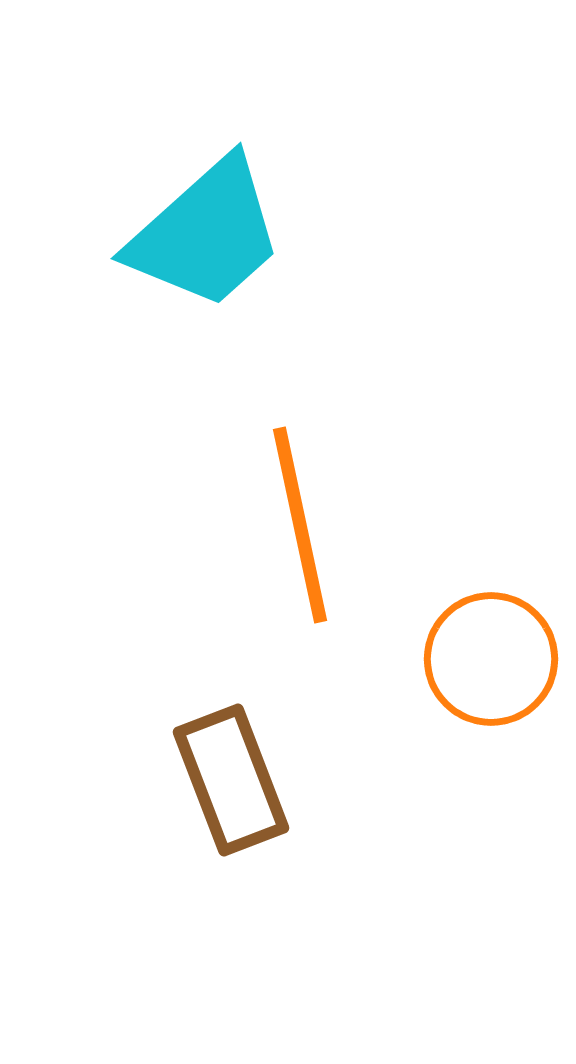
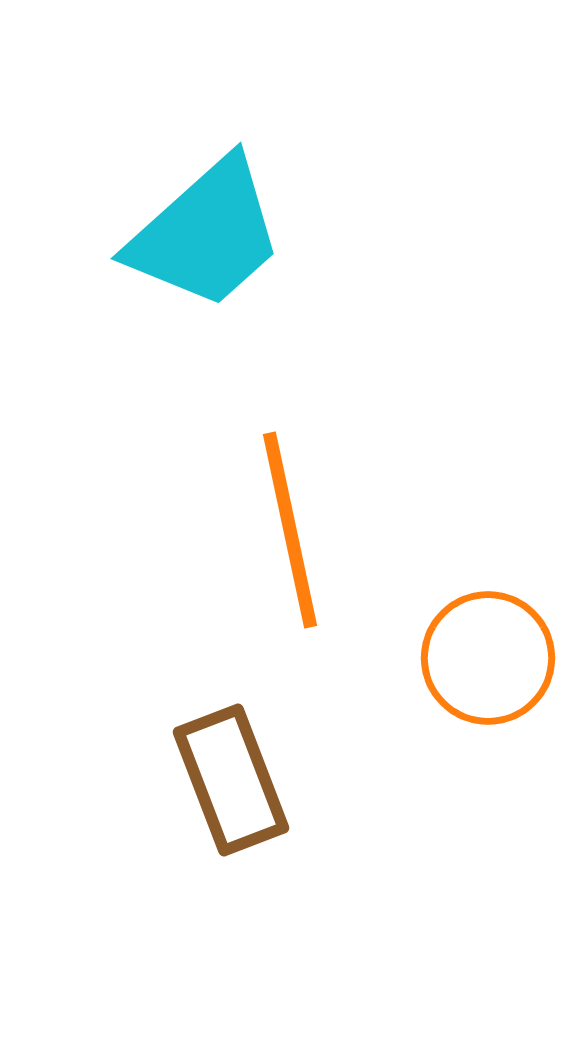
orange line: moved 10 px left, 5 px down
orange circle: moved 3 px left, 1 px up
